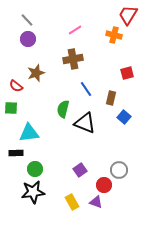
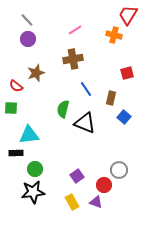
cyan triangle: moved 2 px down
purple square: moved 3 px left, 6 px down
